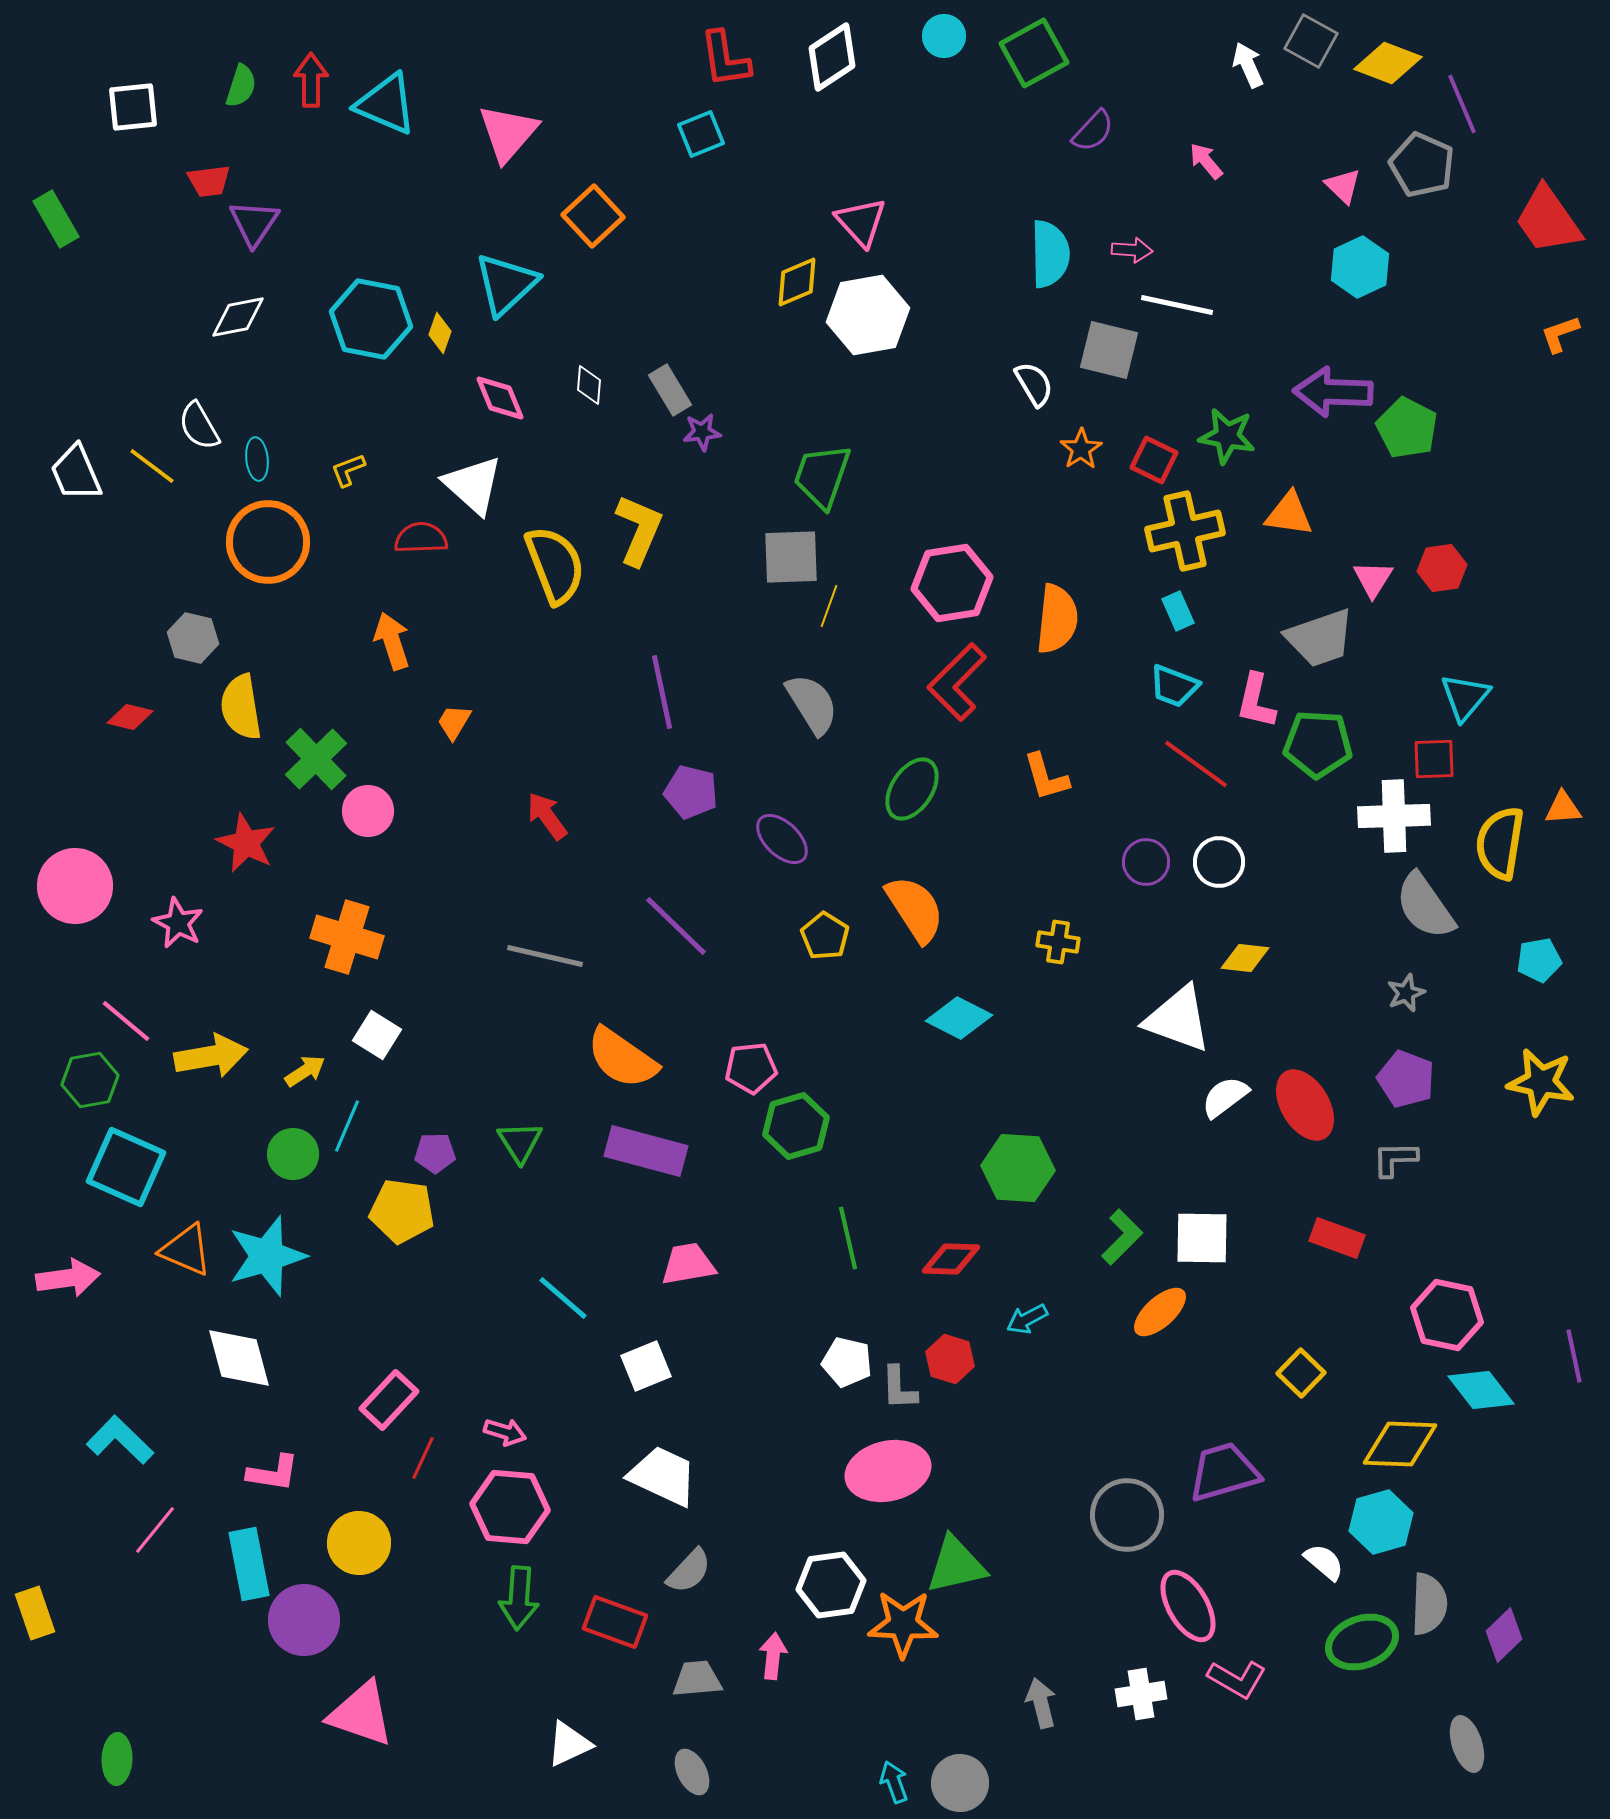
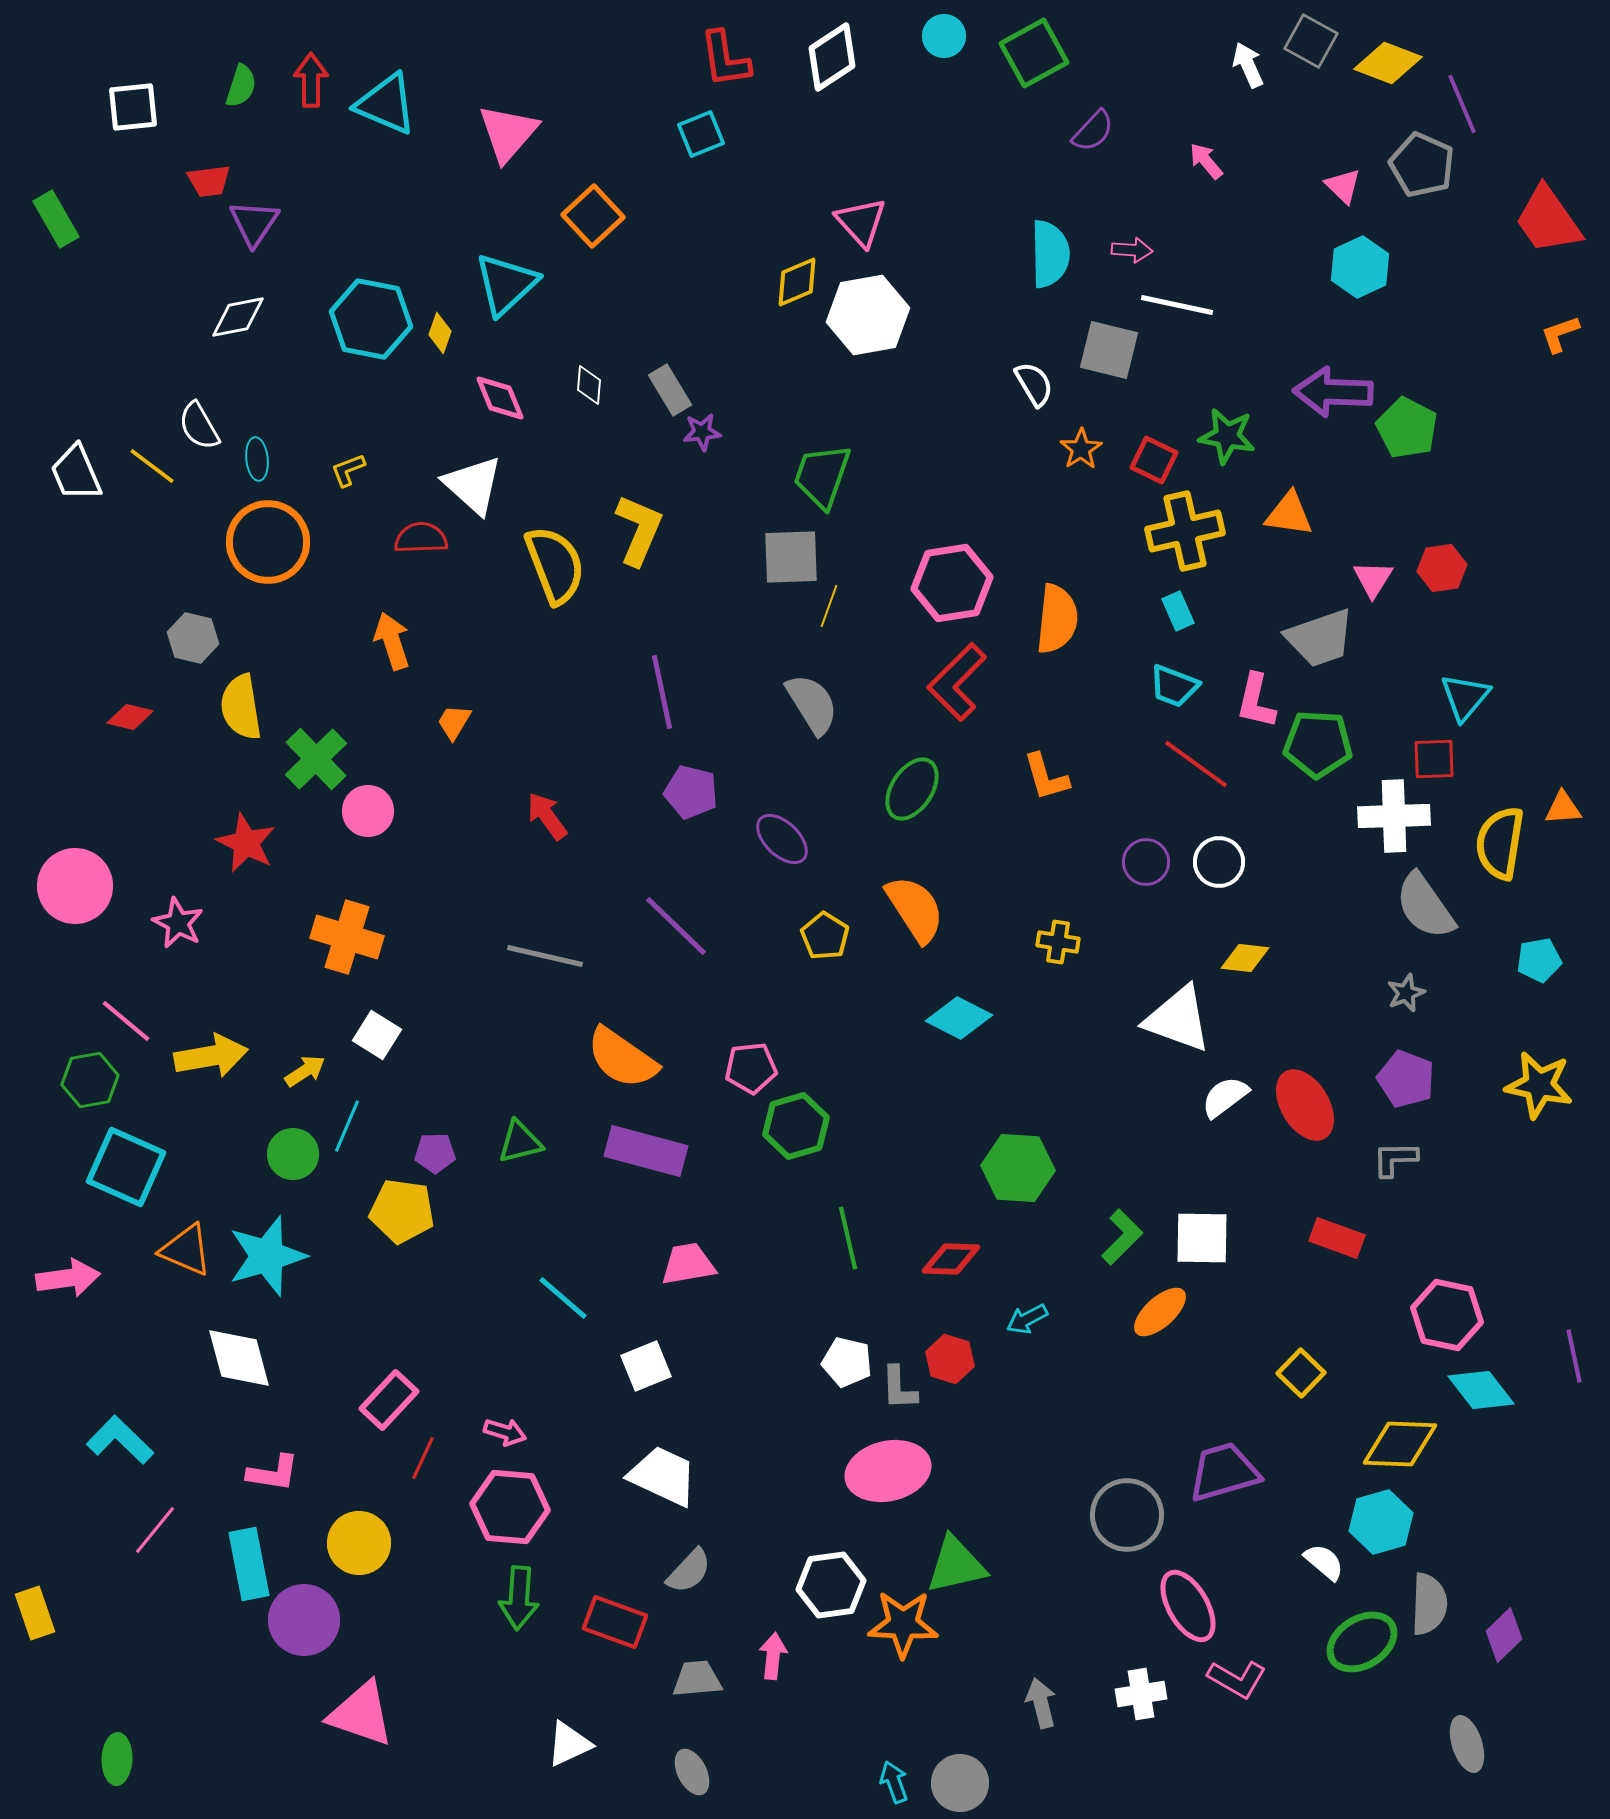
yellow star at (1541, 1082): moved 2 px left, 3 px down
green triangle at (520, 1142): rotated 48 degrees clockwise
green ellipse at (1362, 1642): rotated 12 degrees counterclockwise
